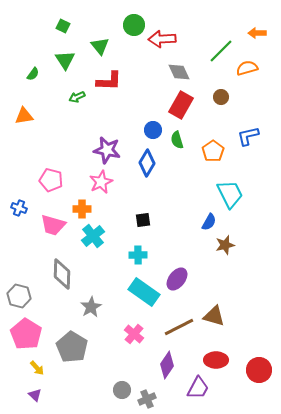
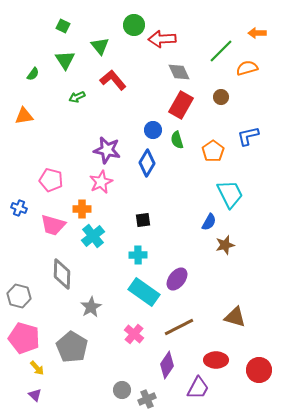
red L-shape at (109, 81): moved 4 px right, 1 px up; rotated 132 degrees counterclockwise
brown triangle at (214, 316): moved 21 px right, 1 px down
pink pentagon at (26, 334): moved 2 px left, 4 px down; rotated 16 degrees counterclockwise
